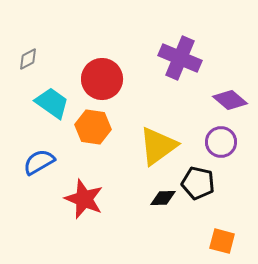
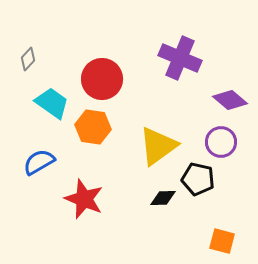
gray diamond: rotated 20 degrees counterclockwise
black pentagon: moved 4 px up
